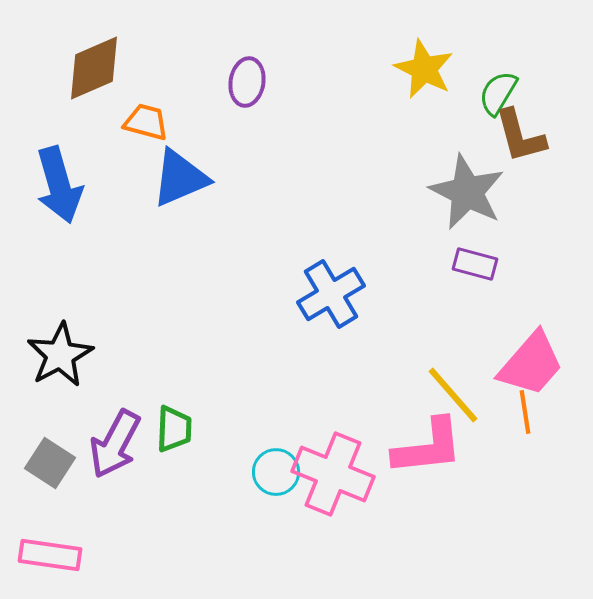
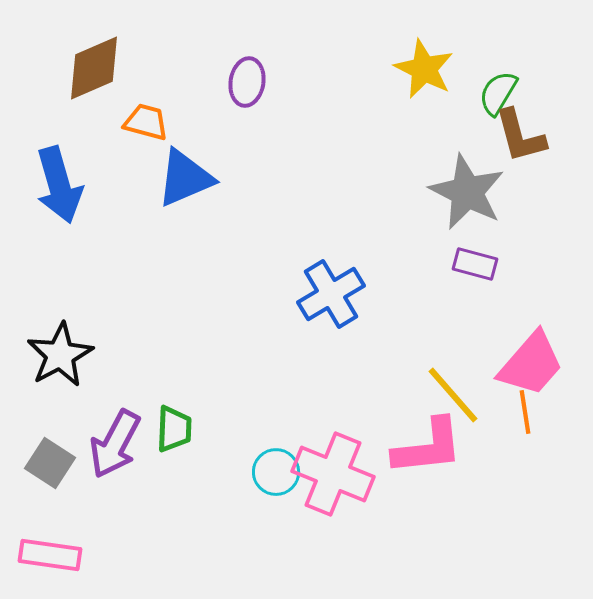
blue triangle: moved 5 px right
